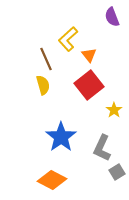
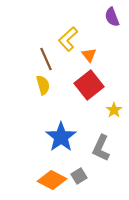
gray L-shape: moved 1 px left
gray square: moved 38 px left, 4 px down
